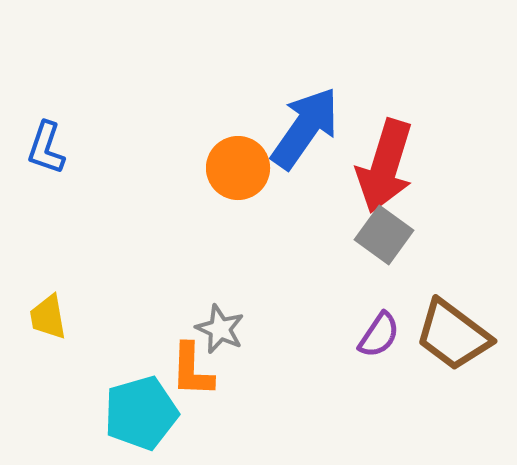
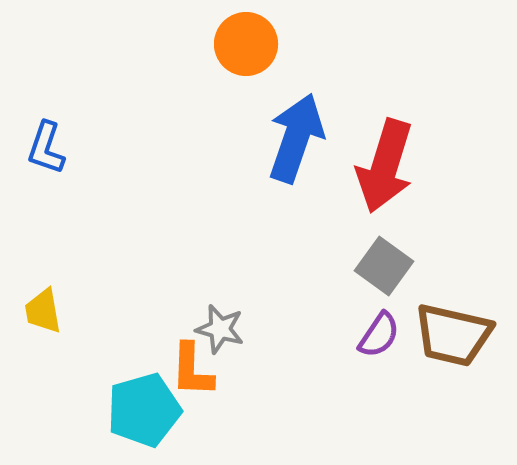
blue arrow: moved 9 px left, 10 px down; rotated 16 degrees counterclockwise
orange circle: moved 8 px right, 124 px up
gray square: moved 31 px down
yellow trapezoid: moved 5 px left, 6 px up
gray star: rotated 9 degrees counterclockwise
brown trapezoid: rotated 24 degrees counterclockwise
cyan pentagon: moved 3 px right, 3 px up
